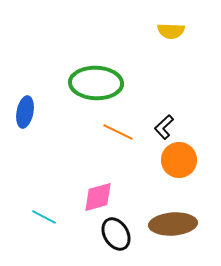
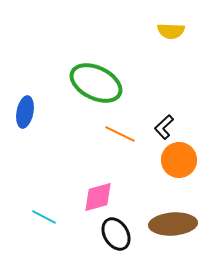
green ellipse: rotated 24 degrees clockwise
orange line: moved 2 px right, 2 px down
